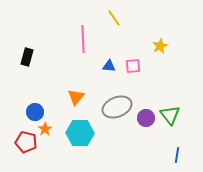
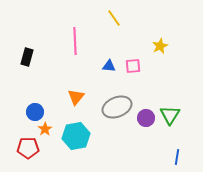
pink line: moved 8 px left, 2 px down
green triangle: rotated 10 degrees clockwise
cyan hexagon: moved 4 px left, 3 px down; rotated 12 degrees counterclockwise
red pentagon: moved 2 px right, 6 px down; rotated 15 degrees counterclockwise
blue line: moved 2 px down
